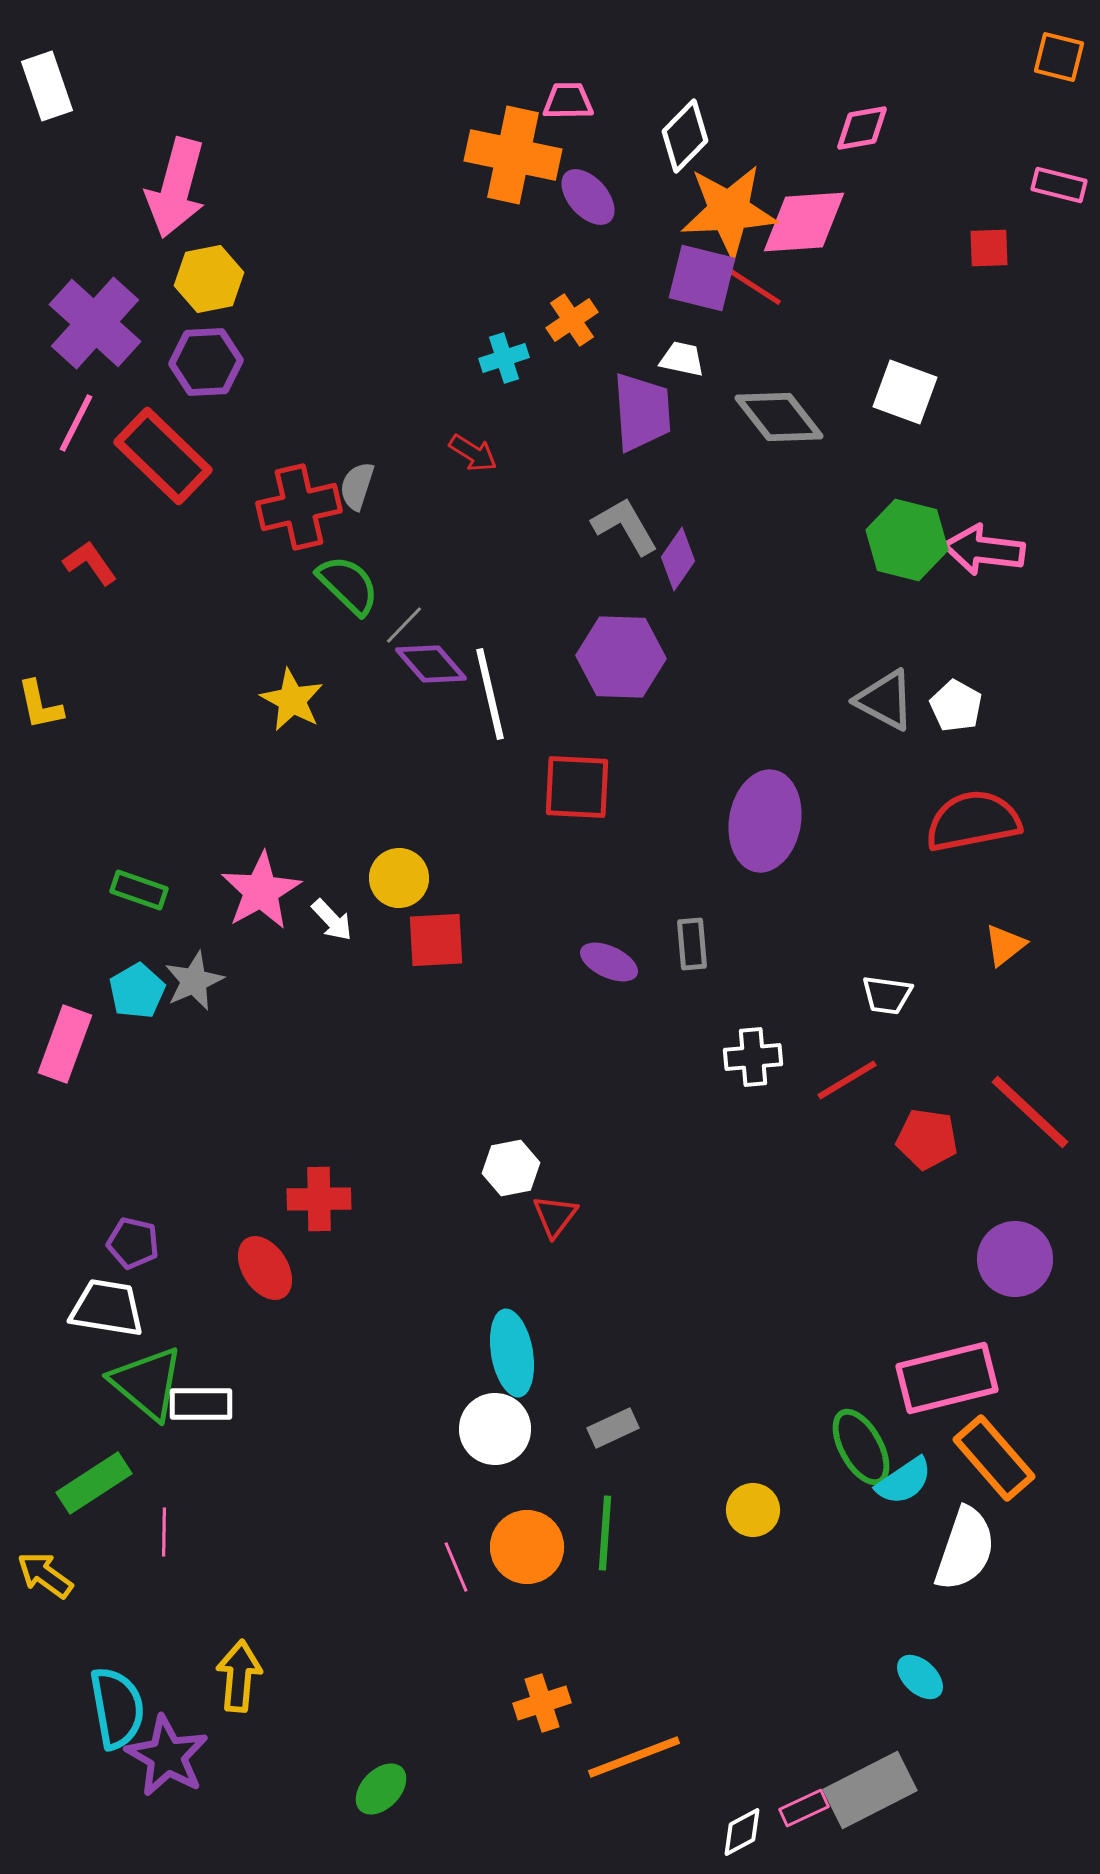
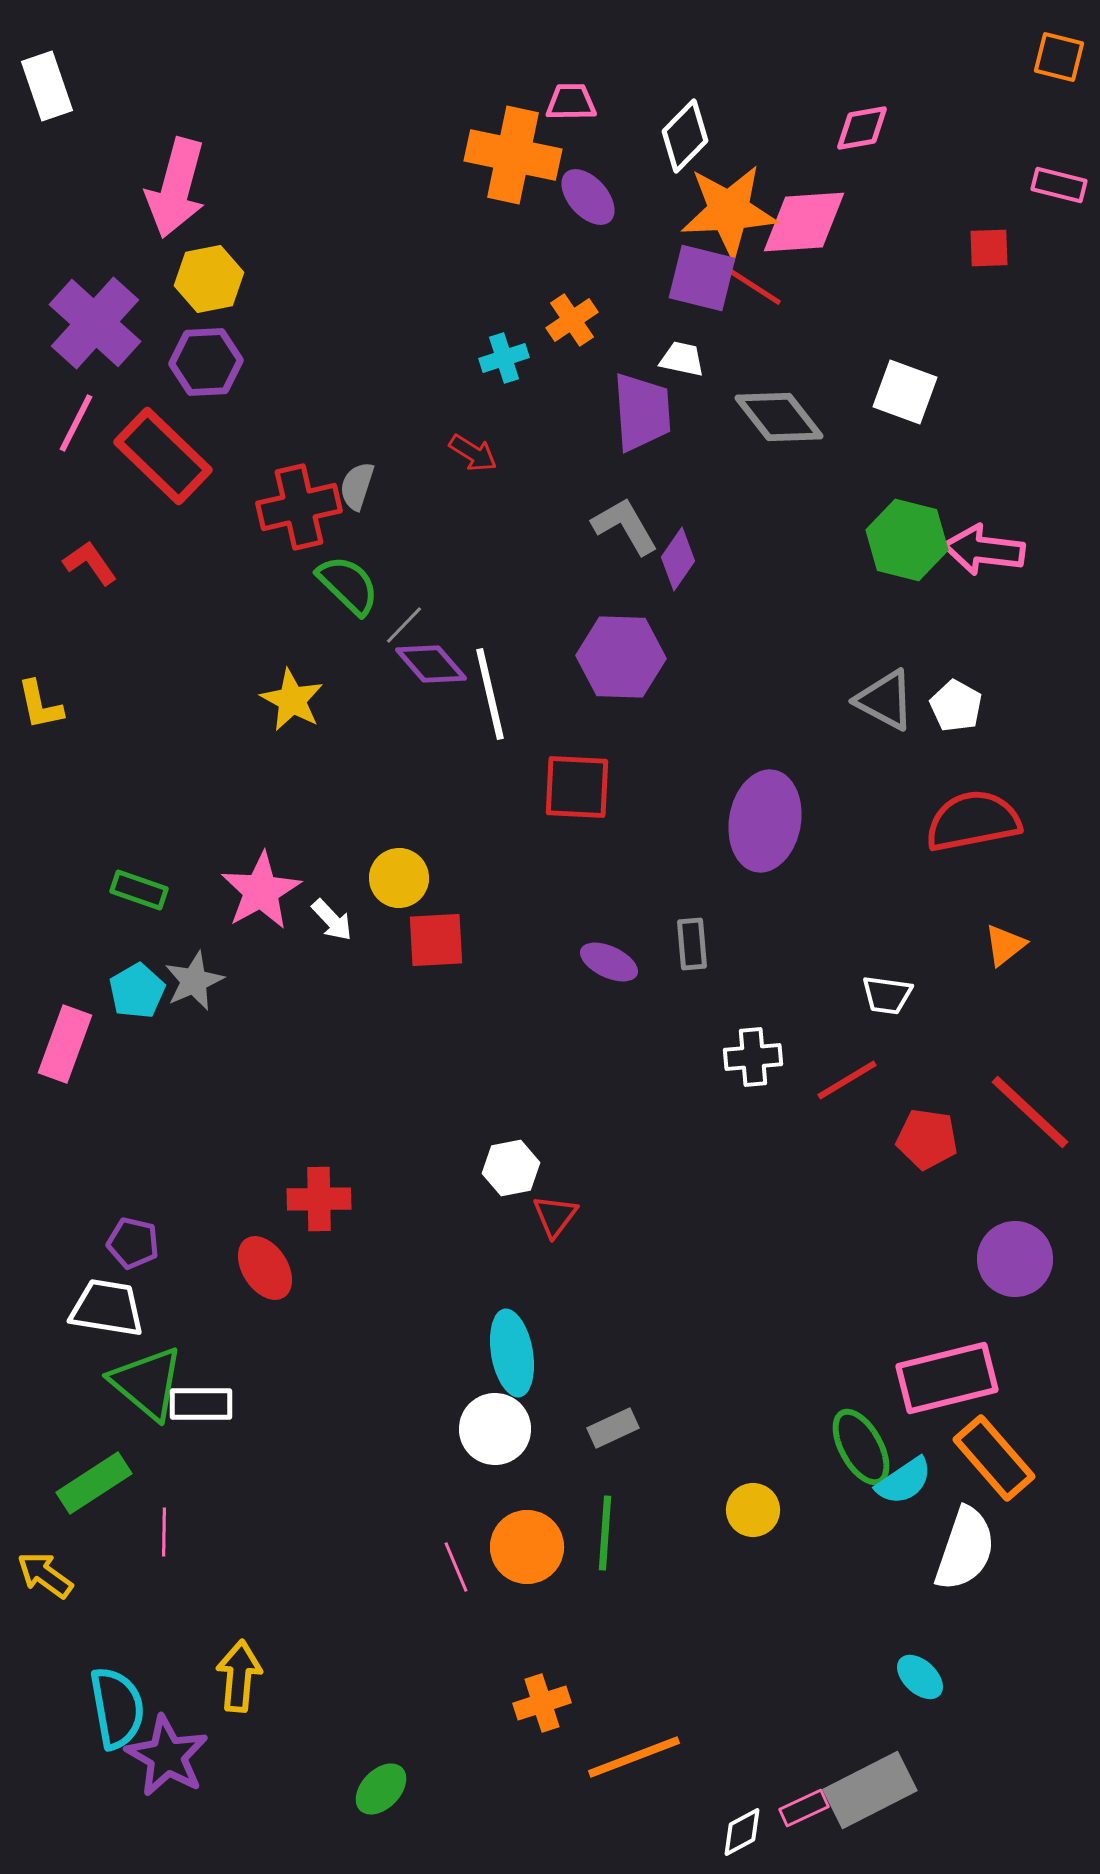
pink trapezoid at (568, 101): moved 3 px right, 1 px down
